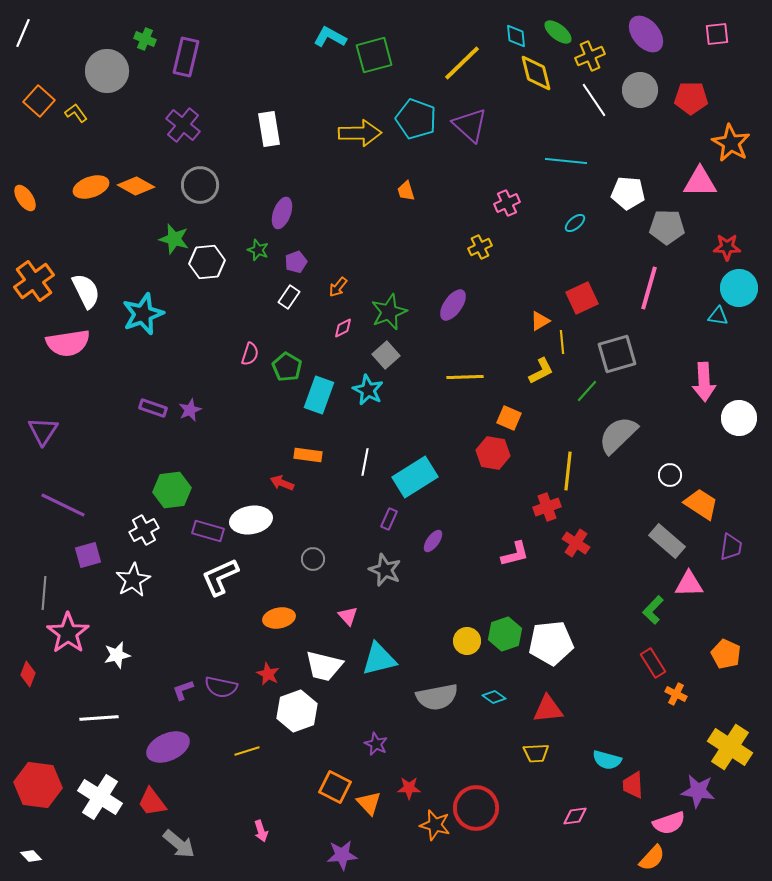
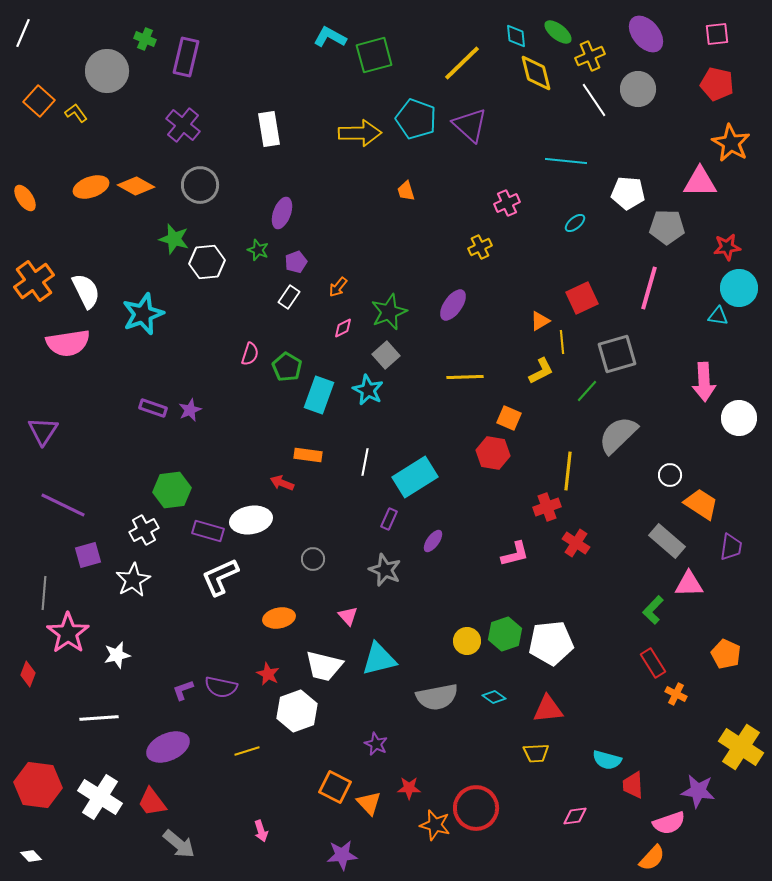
gray circle at (640, 90): moved 2 px left, 1 px up
red pentagon at (691, 98): moved 26 px right, 14 px up; rotated 12 degrees clockwise
red star at (727, 247): rotated 8 degrees counterclockwise
yellow cross at (730, 747): moved 11 px right
